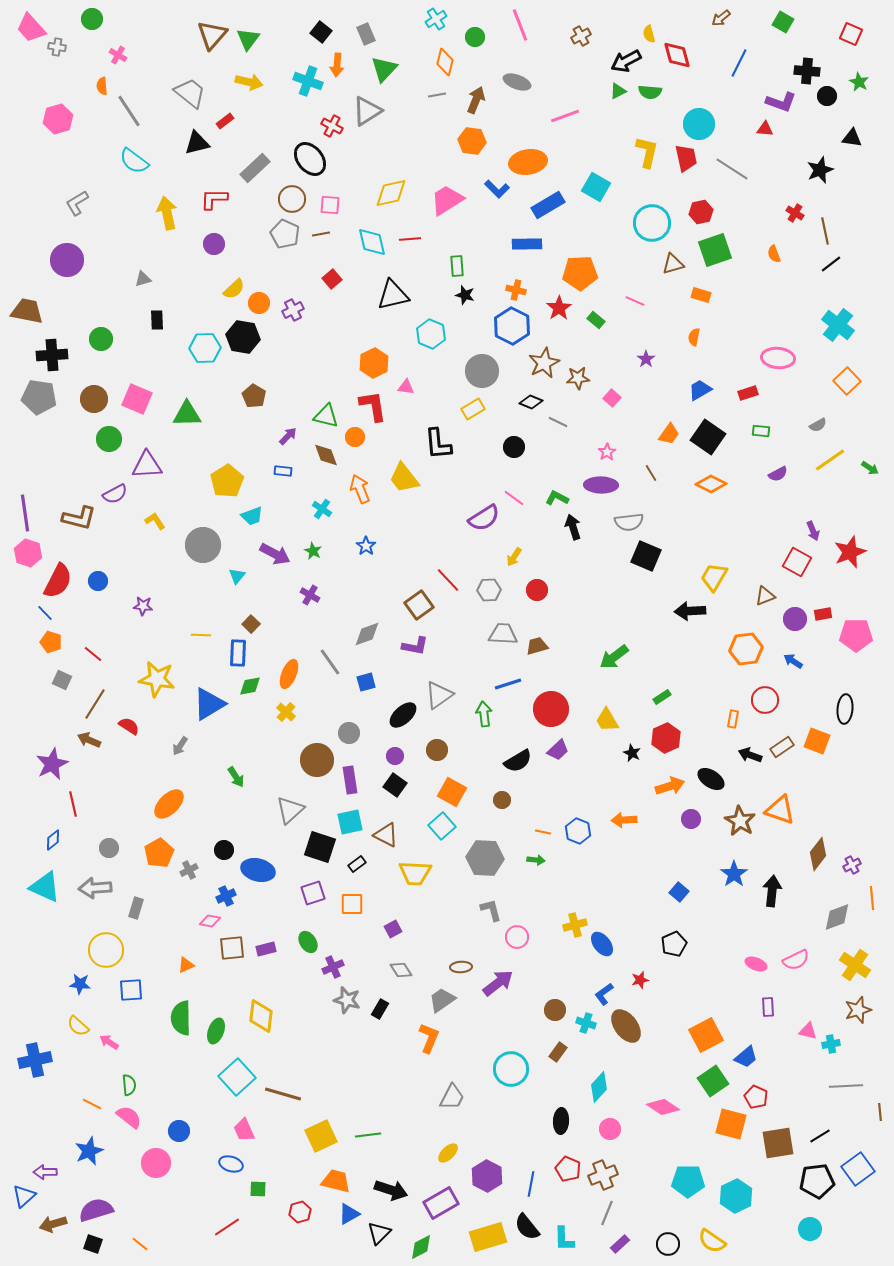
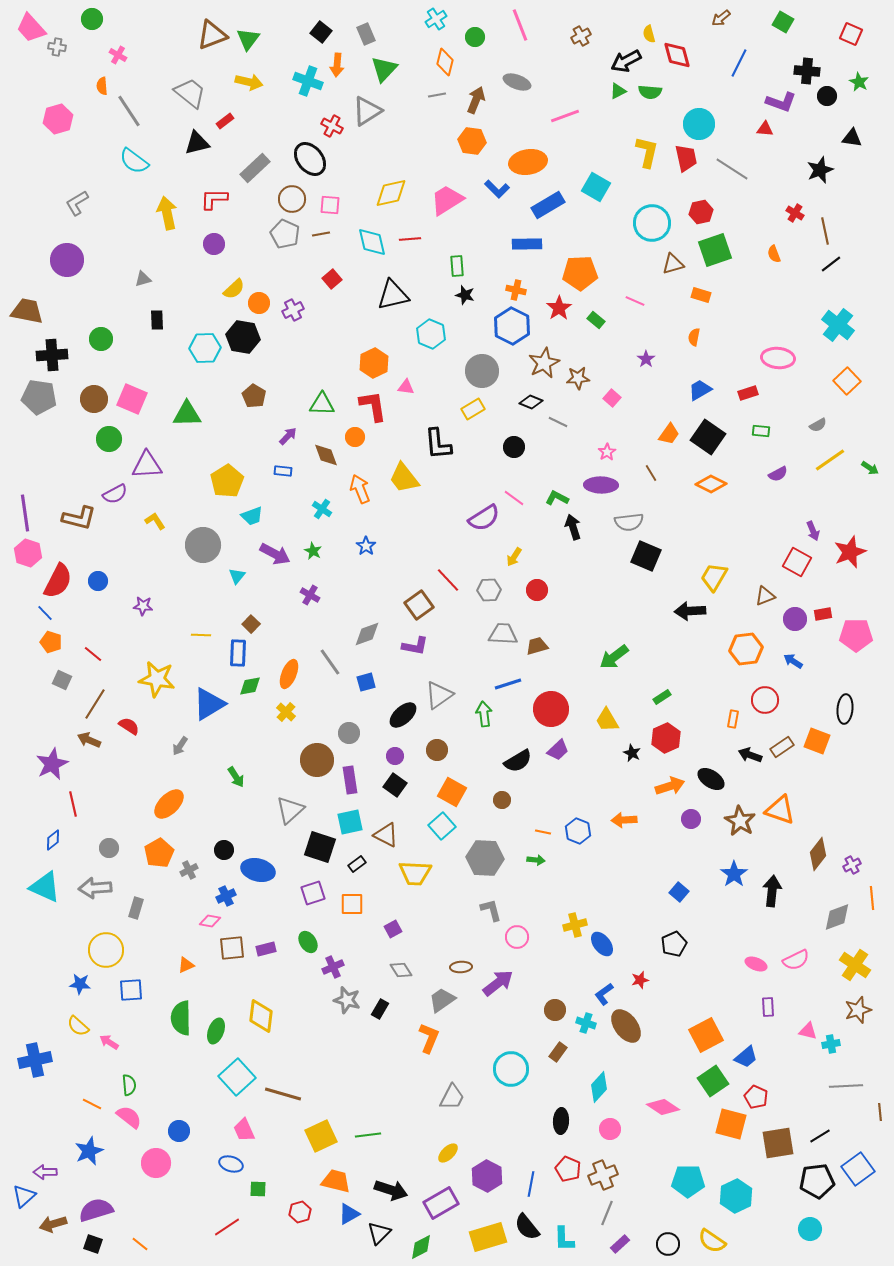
brown triangle at (212, 35): rotated 28 degrees clockwise
pink square at (137, 399): moved 5 px left
green triangle at (326, 416): moved 4 px left, 12 px up; rotated 12 degrees counterclockwise
